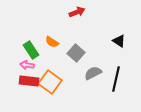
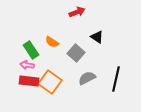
black triangle: moved 22 px left, 4 px up
gray semicircle: moved 6 px left, 5 px down
